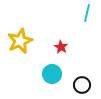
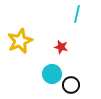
cyan line: moved 10 px left, 1 px down
red star: rotated 16 degrees counterclockwise
black circle: moved 11 px left
